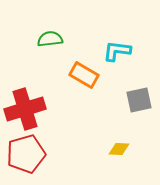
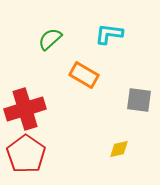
green semicircle: rotated 35 degrees counterclockwise
cyan L-shape: moved 8 px left, 17 px up
gray square: rotated 20 degrees clockwise
yellow diamond: rotated 15 degrees counterclockwise
red pentagon: rotated 21 degrees counterclockwise
